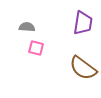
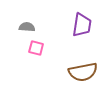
purple trapezoid: moved 1 px left, 2 px down
brown semicircle: moved 4 px down; rotated 48 degrees counterclockwise
